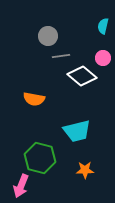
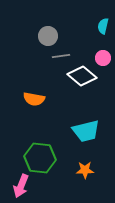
cyan trapezoid: moved 9 px right
green hexagon: rotated 8 degrees counterclockwise
